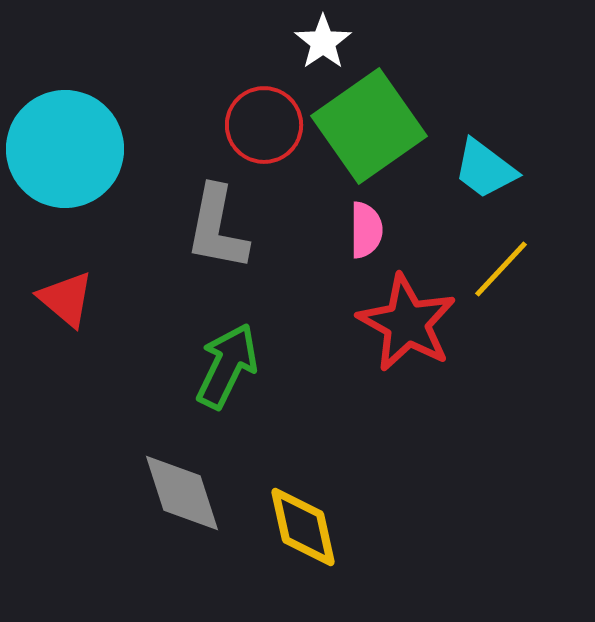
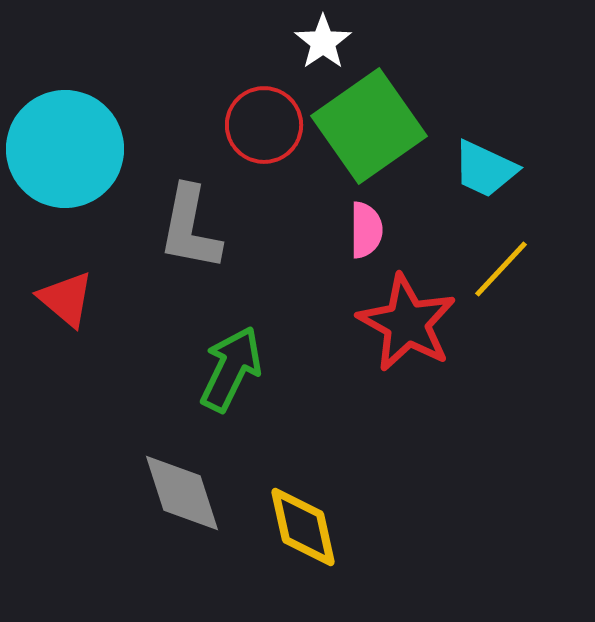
cyan trapezoid: rotated 12 degrees counterclockwise
gray L-shape: moved 27 px left
green arrow: moved 4 px right, 3 px down
